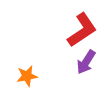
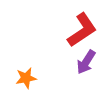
orange star: moved 1 px left, 2 px down
